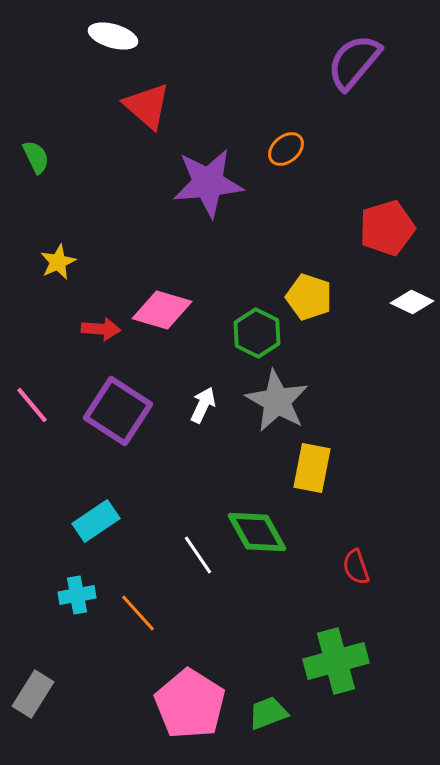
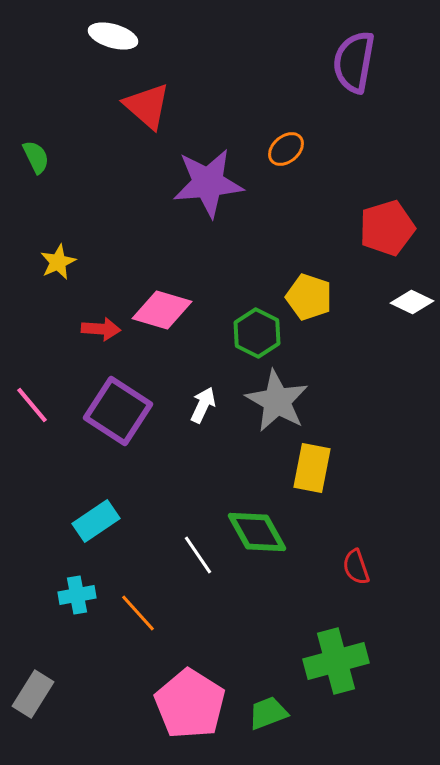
purple semicircle: rotated 30 degrees counterclockwise
